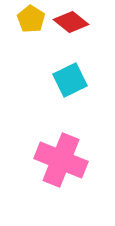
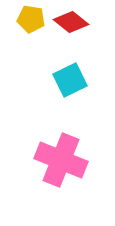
yellow pentagon: rotated 24 degrees counterclockwise
